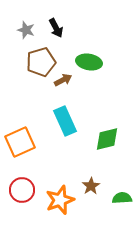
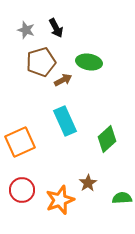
green diamond: rotated 28 degrees counterclockwise
brown star: moved 3 px left, 3 px up
